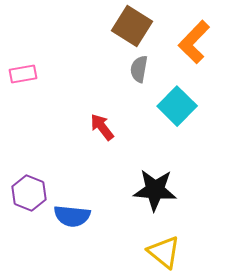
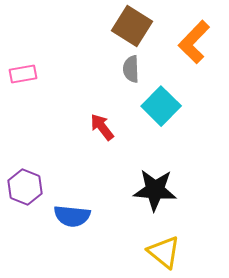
gray semicircle: moved 8 px left; rotated 12 degrees counterclockwise
cyan square: moved 16 px left
purple hexagon: moved 4 px left, 6 px up
